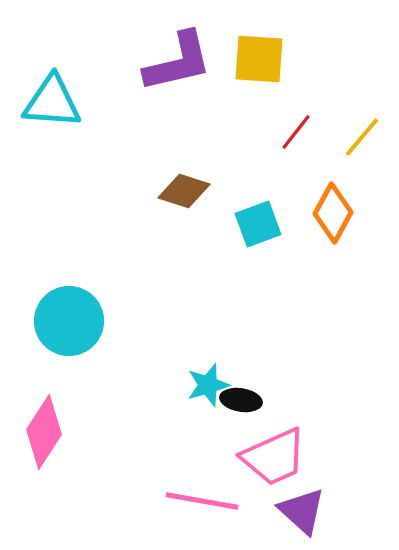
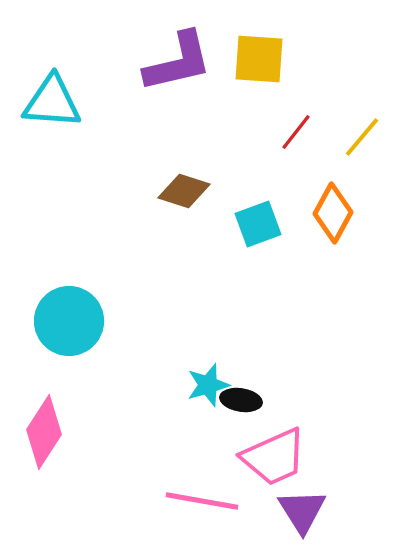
purple triangle: rotated 16 degrees clockwise
